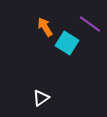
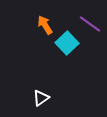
orange arrow: moved 2 px up
cyan square: rotated 15 degrees clockwise
